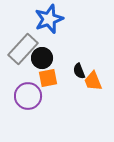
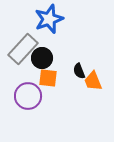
orange square: rotated 18 degrees clockwise
